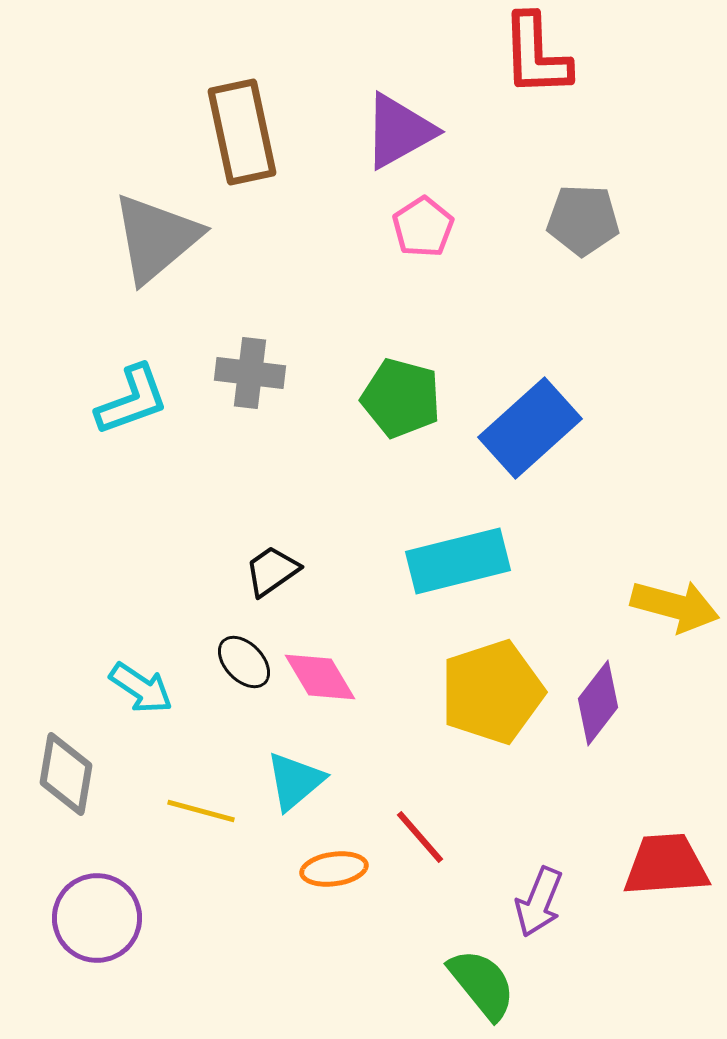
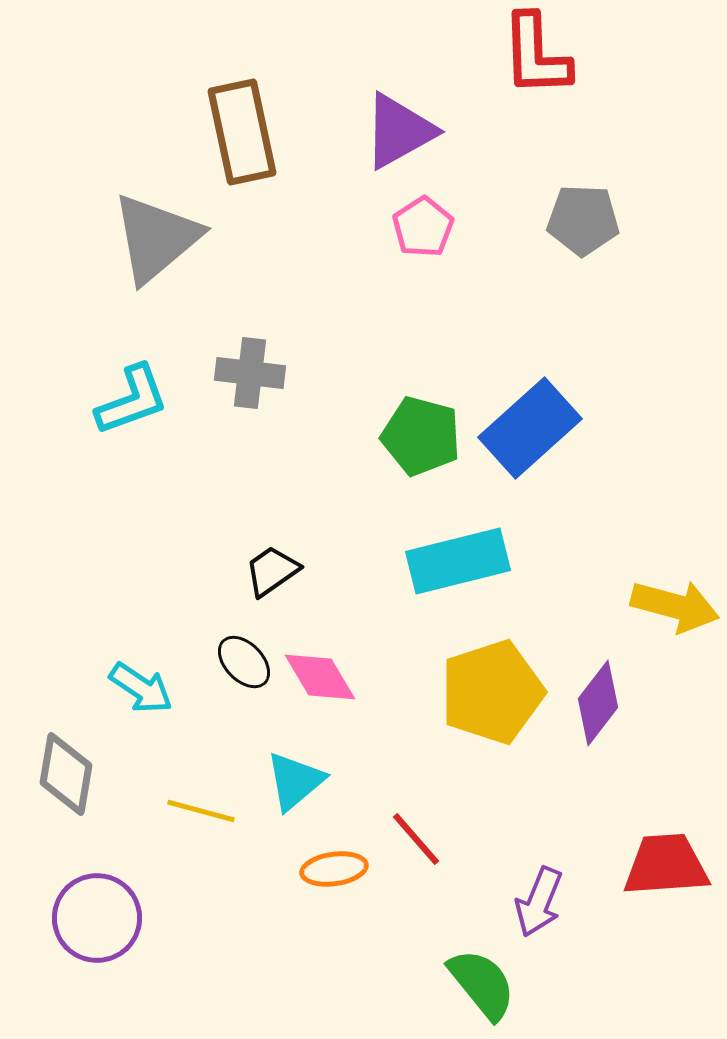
green pentagon: moved 20 px right, 38 px down
red line: moved 4 px left, 2 px down
